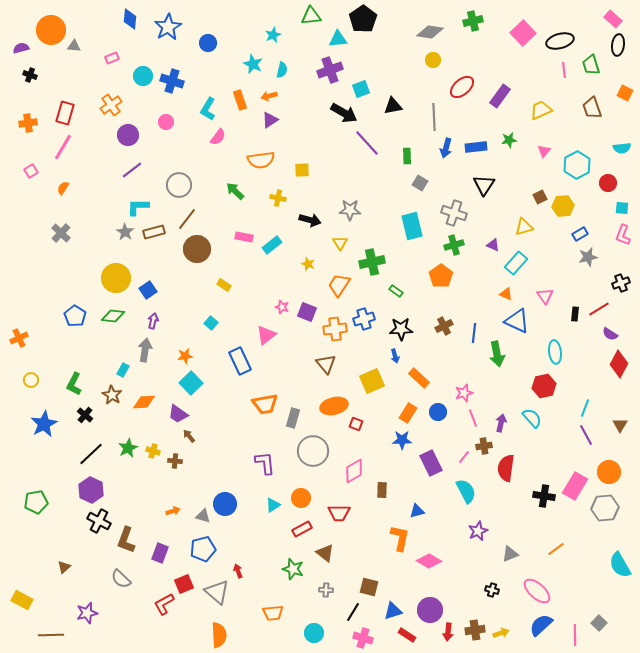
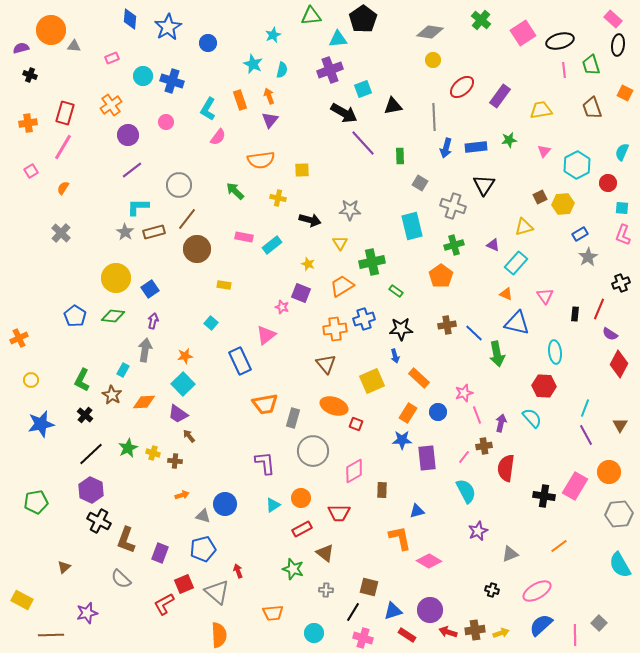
green cross at (473, 21): moved 8 px right, 1 px up; rotated 36 degrees counterclockwise
pink square at (523, 33): rotated 10 degrees clockwise
cyan square at (361, 89): moved 2 px right
orange arrow at (269, 96): rotated 84 degrees clockwise
yellow trapezoid at (541, 110): rotated 15 degrees clockwise
purple triangle at (270, 120): rotated 18 degrees counterclockwise
purple line at (367, 143): moved 4 px left
cyan semicircle at (622, 148): moved 4 px down; rotated 120 degrees clockwise
green rectangle at (407, 156): moved 7 px left
yellow hexagon at (563, 206): moved 2 px up
gray cross at (454, 213): moved 1 px left, 7 px up
gray star at (588, 257): rotated 18 degrees counterclockwise
yellow rectangle at (224, 285): rotated 24 degrees counterclockwise
orange trapezoid at (339, 285): moved 3 px right, 1 px down; rotated 25 degrees clockwise
blue square at (148, 290): moved 2 px right, 1 px up
red line at (599, 309): rotated 35 degrees counterclockwise
purple square at (307, 312): moved 6 px left, 19 px up
blue triangle at (517, 321): moved 2 px down; rotated 12 degrees counterclockwise
brown cross at (444, 326): moved 3 px right, 1 px up; rotated 18 degrees clockwise
blue line at (474, 333): rotated 54 degrees counterclockwise
cyan square at (191, 383): moved 8 px left, 1 px down
green L-shape at (74, 384): moved 8 px right, 4 px up
red hexagon at (544, 386): rotated 15 degrees clockwise
orange ellipse at (334, 406): rotated 32 degrees clockwise
pink line at (473, 418): moved 4 px right, 3 px up
blue star at (44, 424): moved 3 px left; rotated 16 degrees clockwise
yellow cross at (153, 451): moved 2 px down
purple rectangle at (431, 463): moved 4 px left, 5 px up; rotated 20 degrees clockwise
gray hexagon at (605, 508): moved 14 px right, 6 px down
orange arrow at (173, 511): moved 9 px right, 16 px up
orange L-shape at (400, 538): rotated 24 degrees counterclockwise
orange line at (556, 549): moved 3 px right, 3 px up
pink ellipse at (537, 591): rotated 72 degrees counterclockwise
red arrow at (448, 632): rotated 102 degrees clockwise
